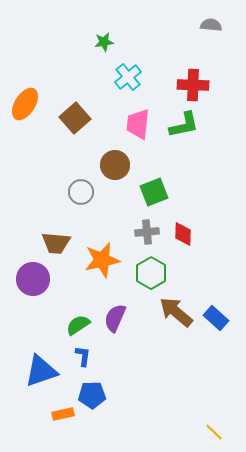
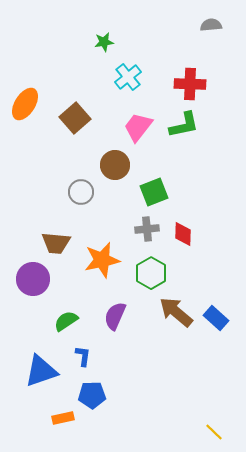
gray semicircle: rotated 10 degrees counterclockwise
red cross: moved 3 px left, 1 px up
pink trapezoid: moved 3 px down; rotated 32 degrees clockwise
gray cross: moved 3 px up
purple semicircle: moved 2 px up
green semicircle: moved 12 px left, 4 px up
orange rectangle: moved 4 px down
